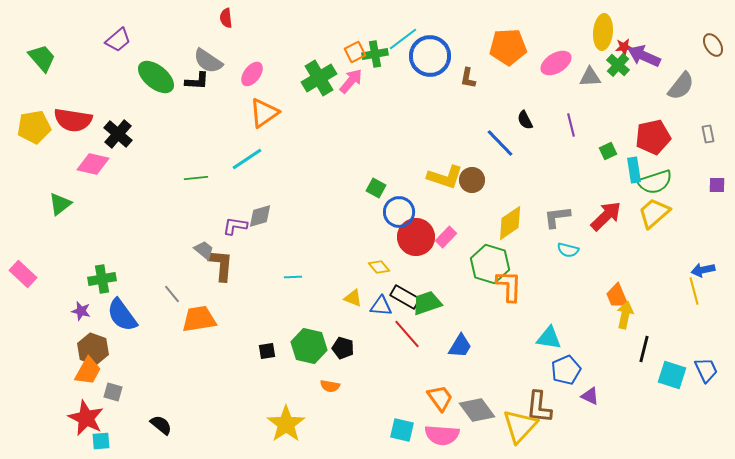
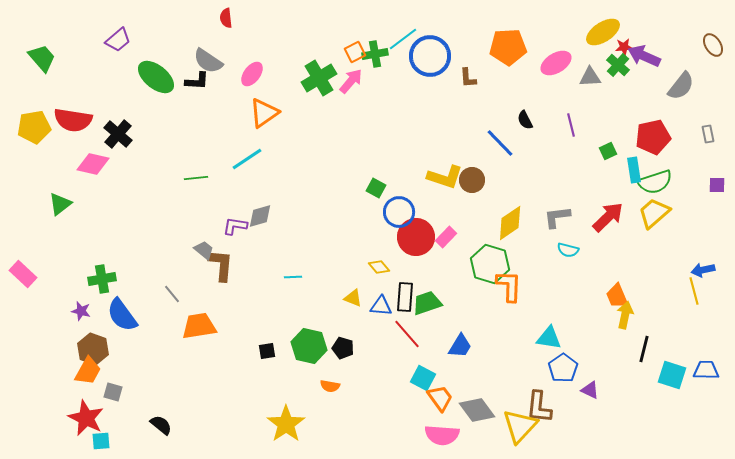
yellow ellipse at (603, 32): rotated 52 degrees clockwise
brown L-shape at (468, 78): rotated 15 degrees counterclockwise
red arrow at (606, 216): moved 2 px right, 1 px down
black rectangle at (405, 297): rotated 64 degrees clockwise
orange trapezoid at (199, 319): moved 7 px down
blue pentagon at (566, 370): moved 3 px left, 2 px up; rotated 12 degrees counterclockwise
blue trapezoid at (706, 370): rotated 64 degrees counterclockwise
purple triangle at (590, 396): moved 6 px up
cyan square at (402, 430): moved 21 px right, 52 px up; rotated 15 degrees clockwise
